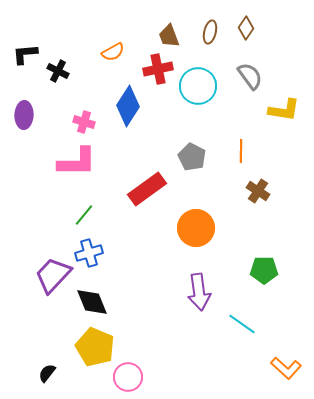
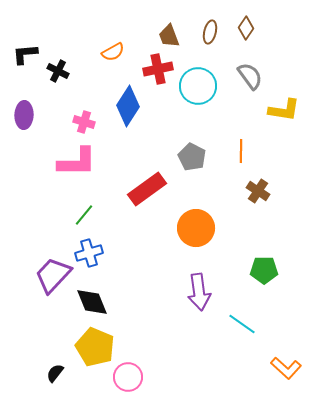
black semicircle: moved 8 px right
